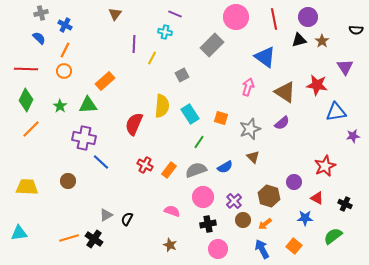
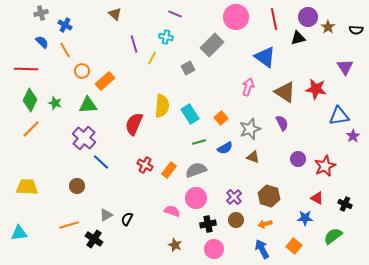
brown triangle at (115, 14): rotated 24 degrees counterclockwise
cyan cross at (165, 32): moved 1 px right, 5 px down
blue semicircle at (39, 38): moved 3 px right, 4 px down
black triangle at (299, 40): moved 1 px left, 2 px up
brown star at (322, 41): moved 6 px right, 14 px up
purple line at (134, 44): rotated 18 degrees counterclockwise
orange line at (65, 50): rotated 56 degrees counterclockwise
orange circle at (64, 71): moved 18 px right
gray square at (182, 75): moved 6 px right, 7 px up
red star at (317, 85): moved 1 px left, 4 px down
green diamond at (26, 100): moved 4 px right
green star at (60, 106): moved 5 px left, 3 px up; rotated 16 degrees counterclockwise
blue triangle at (336, 112): moved 3 px right, 4 px down
orange square at (221, 118): rotated 32 degrees clockwise
purple semicircle at (282, 123): rotated 77 degrees counterclockwise
purple star at (353, 136): rotated 24 degrees counterclockwise
purple cross at (84, 138): rotated 30 degrees clockwise
green line at (199, 142): rotated 40 degrees clockwise
brown triangle at (253, 157): rotated 24 degrees counterclockwise
blue semicircle at (225, 167): moved 19 px up
brown circle at (68, 181): moved 9 px right, 5 px down
purple circle at (294, 182): moved 4 px right, 23 px up
pink circle at (203, 197): moved 7 px left, 1 px down
purple cross at (234, 201): moved 4 px up
brown circle at (243, 220): moved 7 px left
orange arrow at (265, 224): rotated 24 degrees clockwise
orange line at (69, 238): moved 13 px up
brown star at (170, 245): moved 5 px right
pink circle at (218, 249): moved 4 px left
